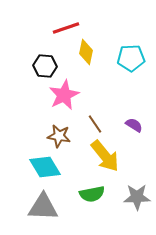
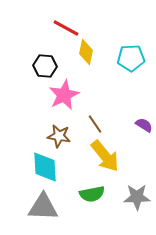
red line: rotated 48 degrees clockwise
purple semicircle: moved 10 px right
cyan diamond: rotated 28 degrees clockwise
